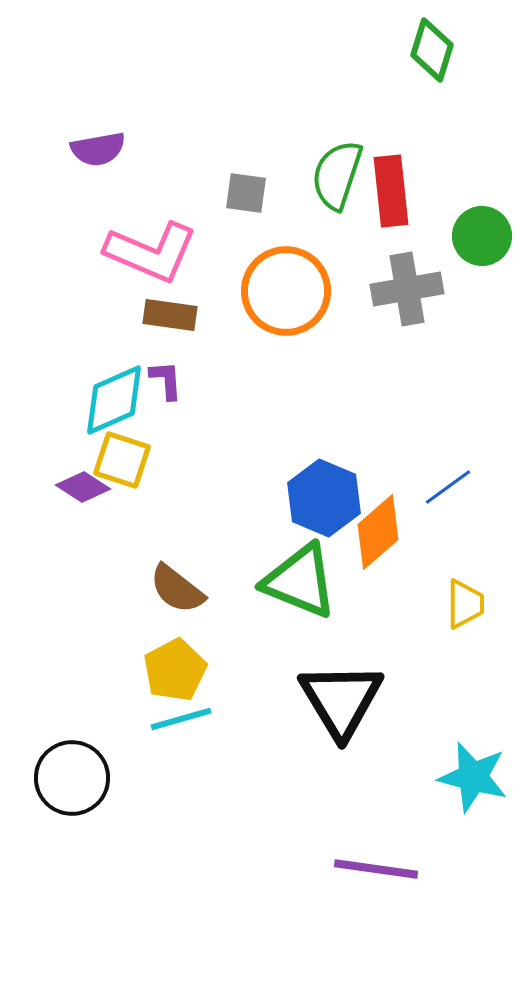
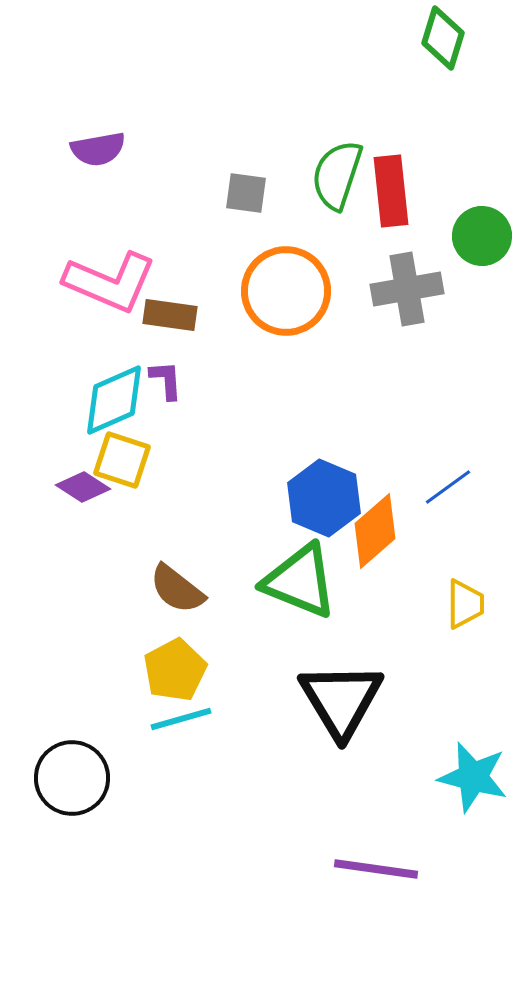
green diamond: moved 11 px right, 12 px up
pink L-shape: moved 41 px left, 30 px down
orange diamond: moved 3 px left, 1 px up
